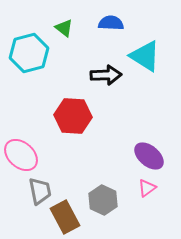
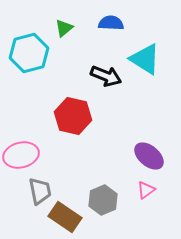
green triangle: rotated 42 degrees clockwise
cyan triangle: moved 3 px down
black arrow: moved 1 px down; rotated 24 degrees clockwise
red hexagon: rotated 9 degrees clockwise
pink ellipse: rotated 56 degrees counterclockwise
pink triangle: moved 1 px left, 2 px down
gray hexagon: rotated 12 degrees clockwise
brown rectangle: rotated 28 degrees counterclockwise
